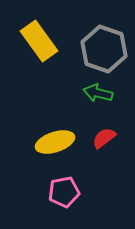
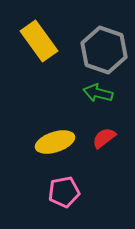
gray hexagon: moved 1 px down
